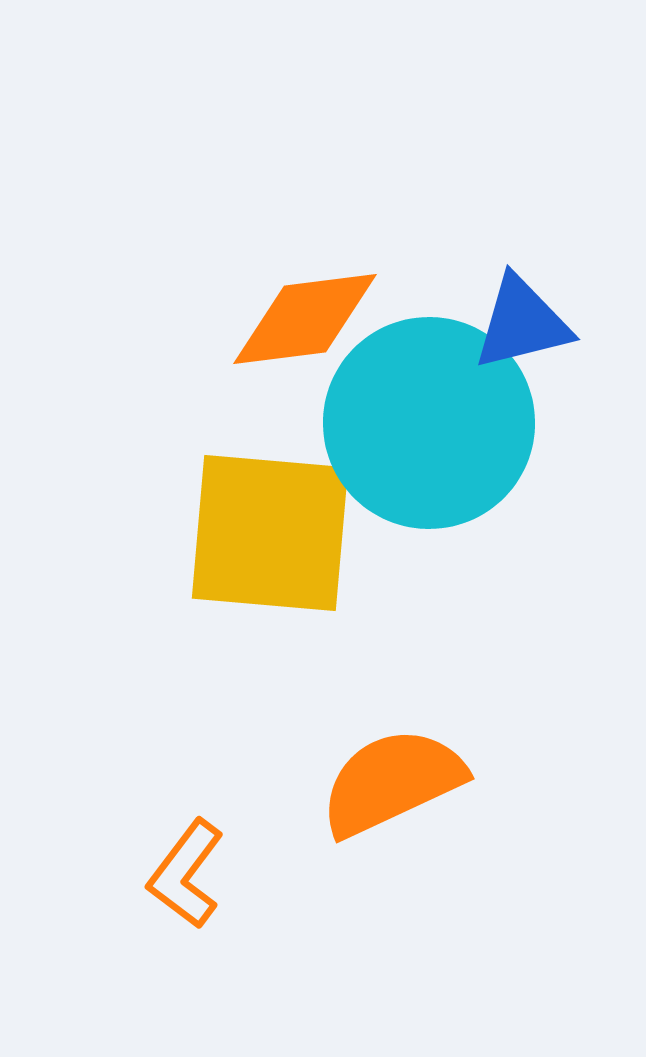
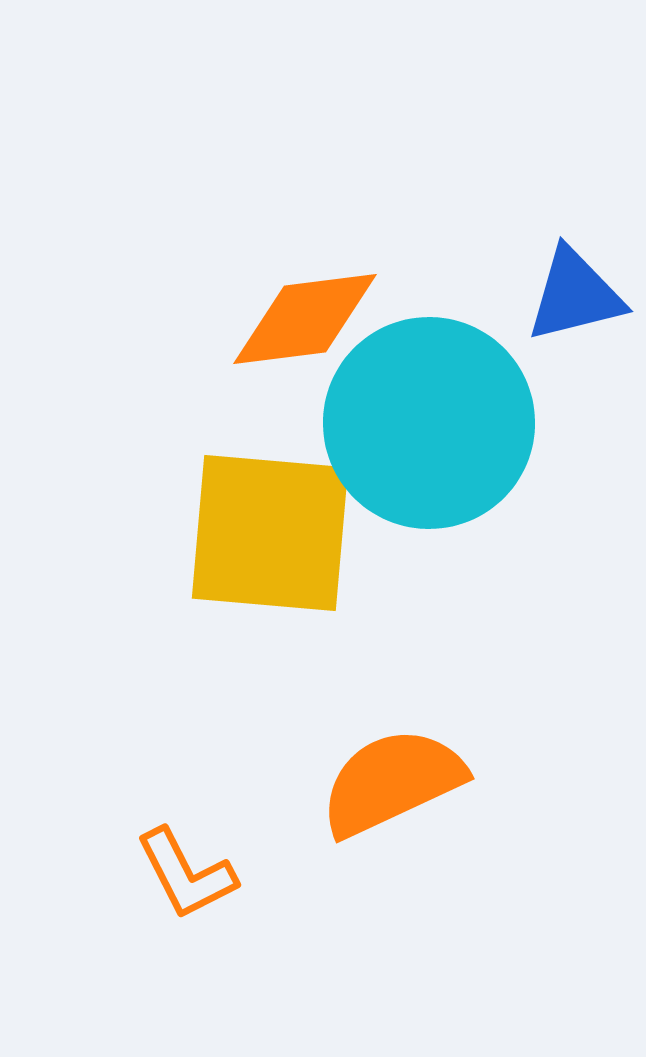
blue triangle: moved 53 px right, 28 px up
orange L-shape: rotated 64 degrees counterclockwise
